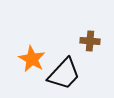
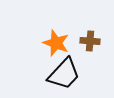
orange star: moved 24 px right, 16 px up; rotated 8 degrees counterclockwise
